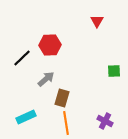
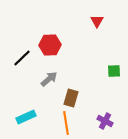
gray arrow: moved 3 px right
brown rectangle: moved 9 px right
